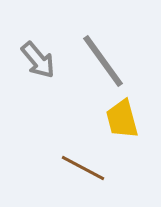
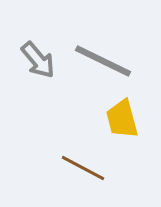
gray line: rotated 28 degrees counterclockwise
